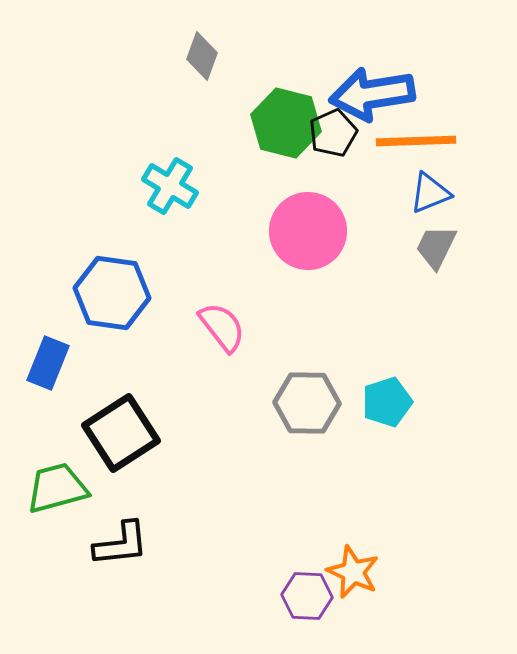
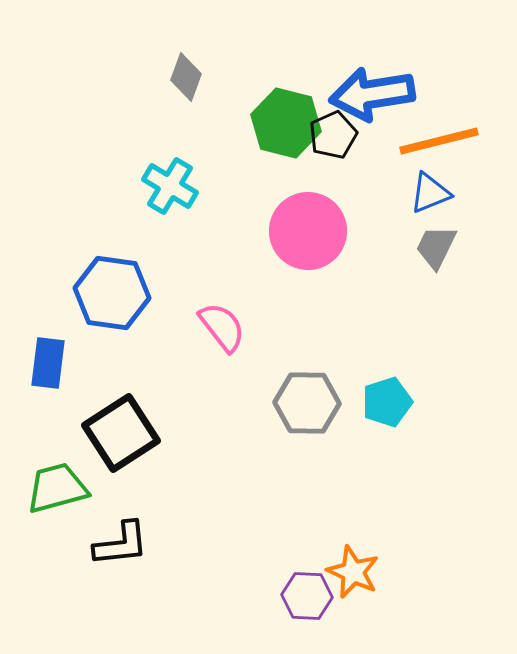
gray diamond: moved 16 px left, 21 px down
black pentagon: moved 2 px down
orange line: moved 23 px right; rotated 12 degrees counterclockwise
blue rectangle: rotated 15 degrees counterclockwise
